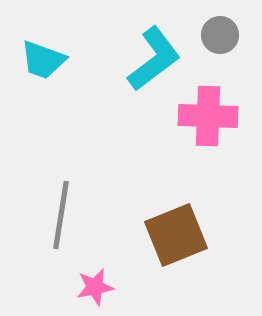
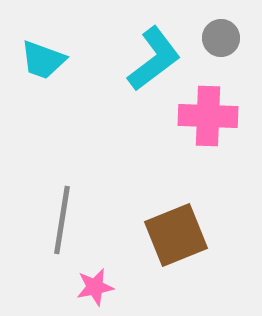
gray circle: moved 1 px right, 3 px down
gray line: moved 1 px right, 5 px down
